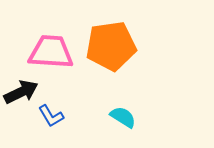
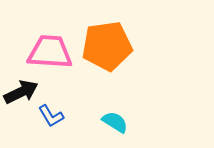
orange pentagon: moved 4 px left
pink trapezoid: moved 1 px left
cyan semicircle: moved 8 px left, 5 px down
